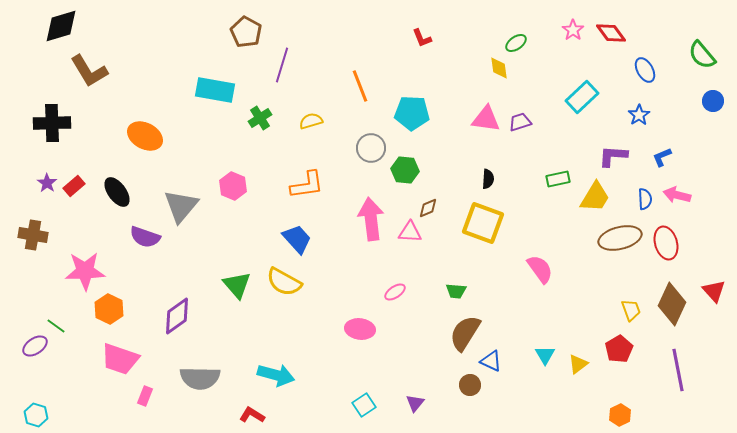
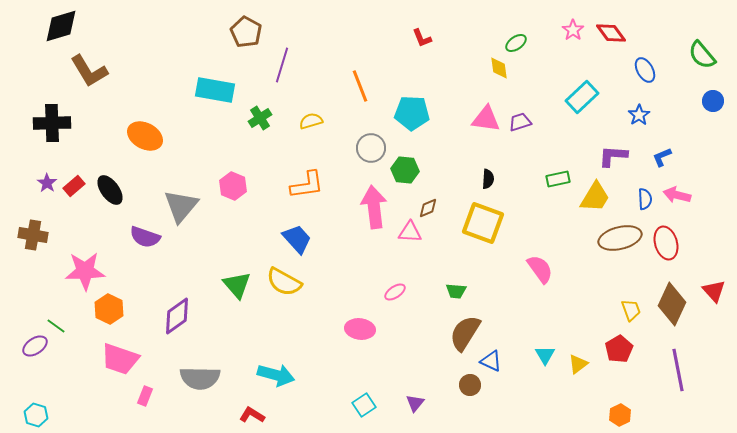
black ellipse at (117, 192): moved 7 px left, 2 px up
pink arrow at (371, 219): moved 3 px right, 12 px up
